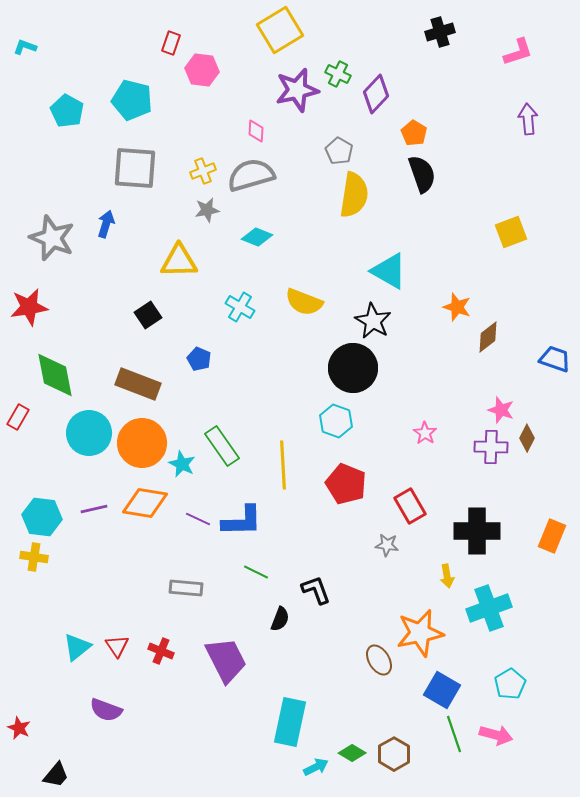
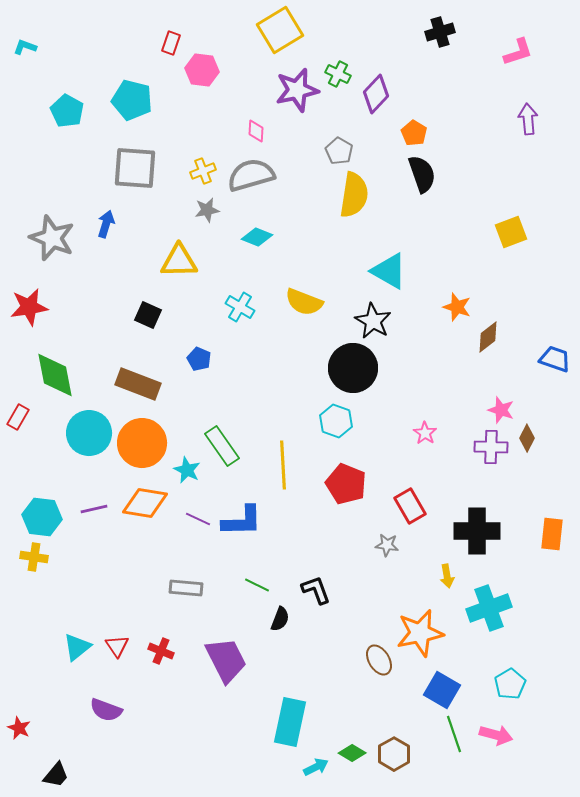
black square at (148, 315): rotated 32 degrees counterclockwise
cyan star at (182, 464): moved 5 px right, 6 px down
orange rectangle at (552, 536): moved 2 px up; rotated 16 degrees counterclockwise
green line at (256, 572): moved 1 px right, 13 px down
